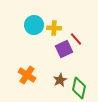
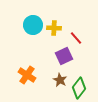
cyan circle: moved 1 px left
red line: moved 1 px up
purple square: moved 7 px down
brown star: rotated 16 degrees counterclockwise
green diamond: rotated 25 degrees clockwise
